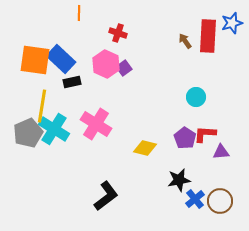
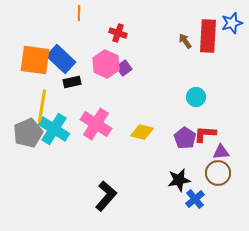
yellow diamond: moved 3 px left, 16 px up
black L-shape: rotated 12 degrees counterclockwise
brown circle: moved 2 px left, 28 px up
